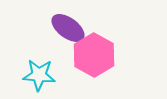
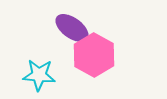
purple ellipse: moved 4 px right
